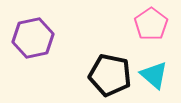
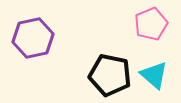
pink pentagon: rotated 12 degrees clockwise
